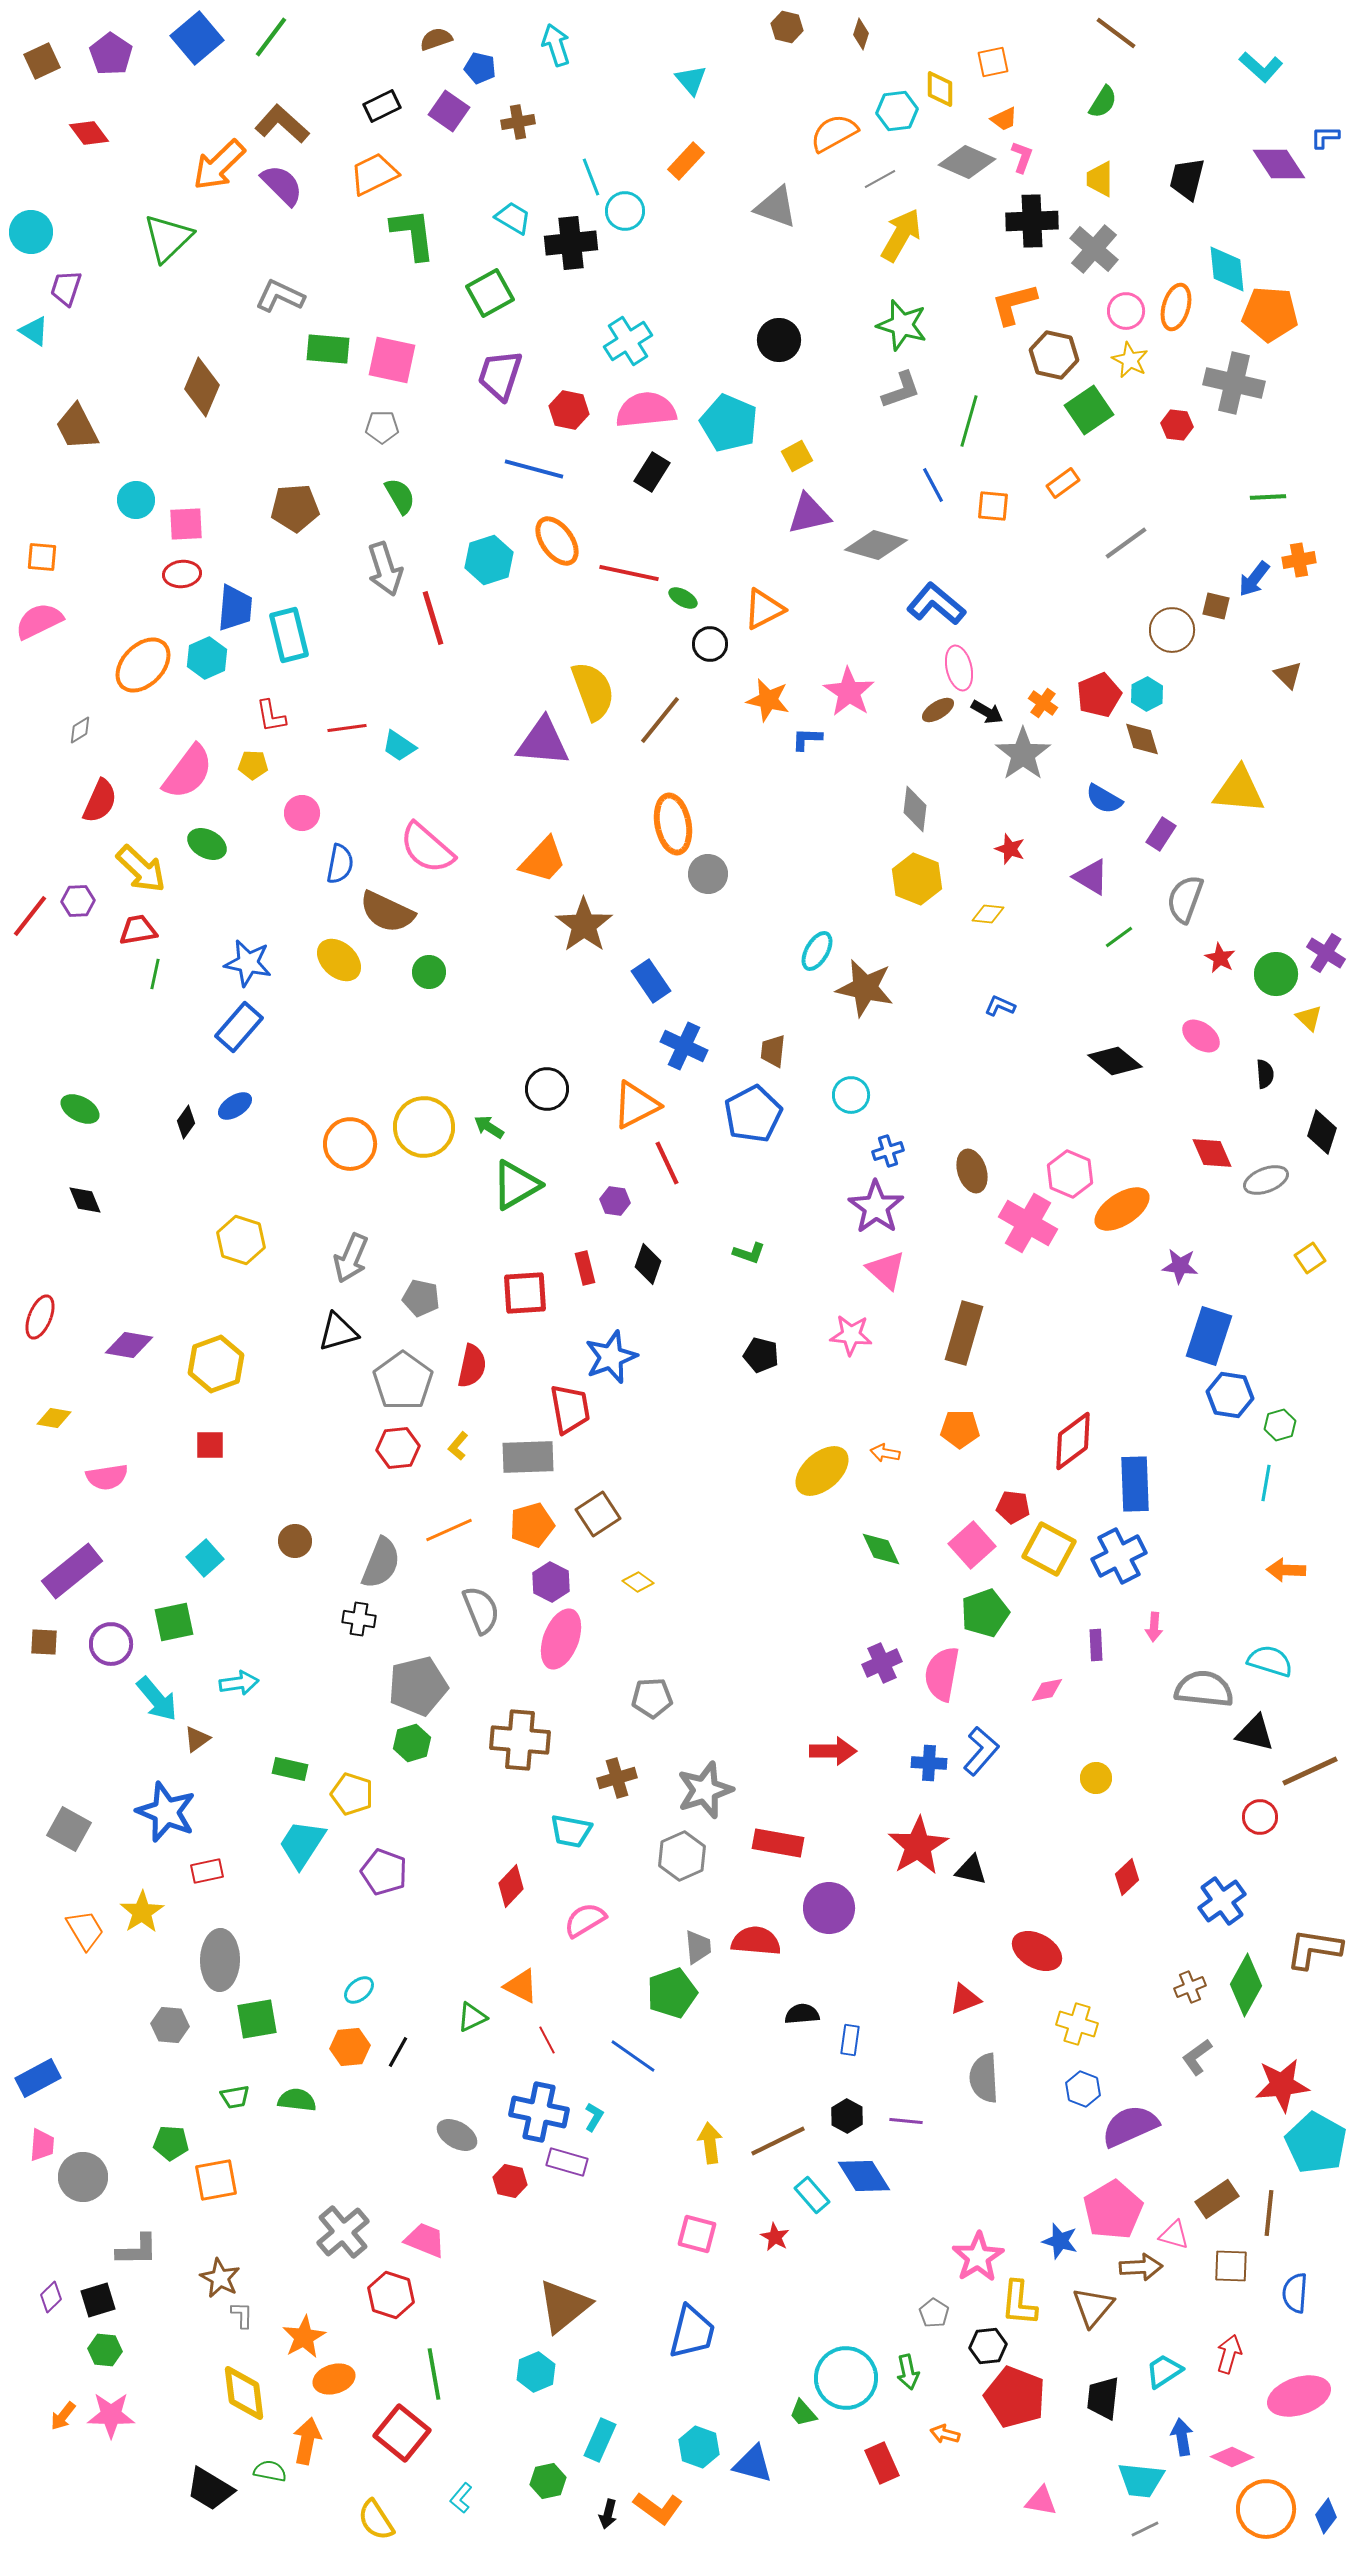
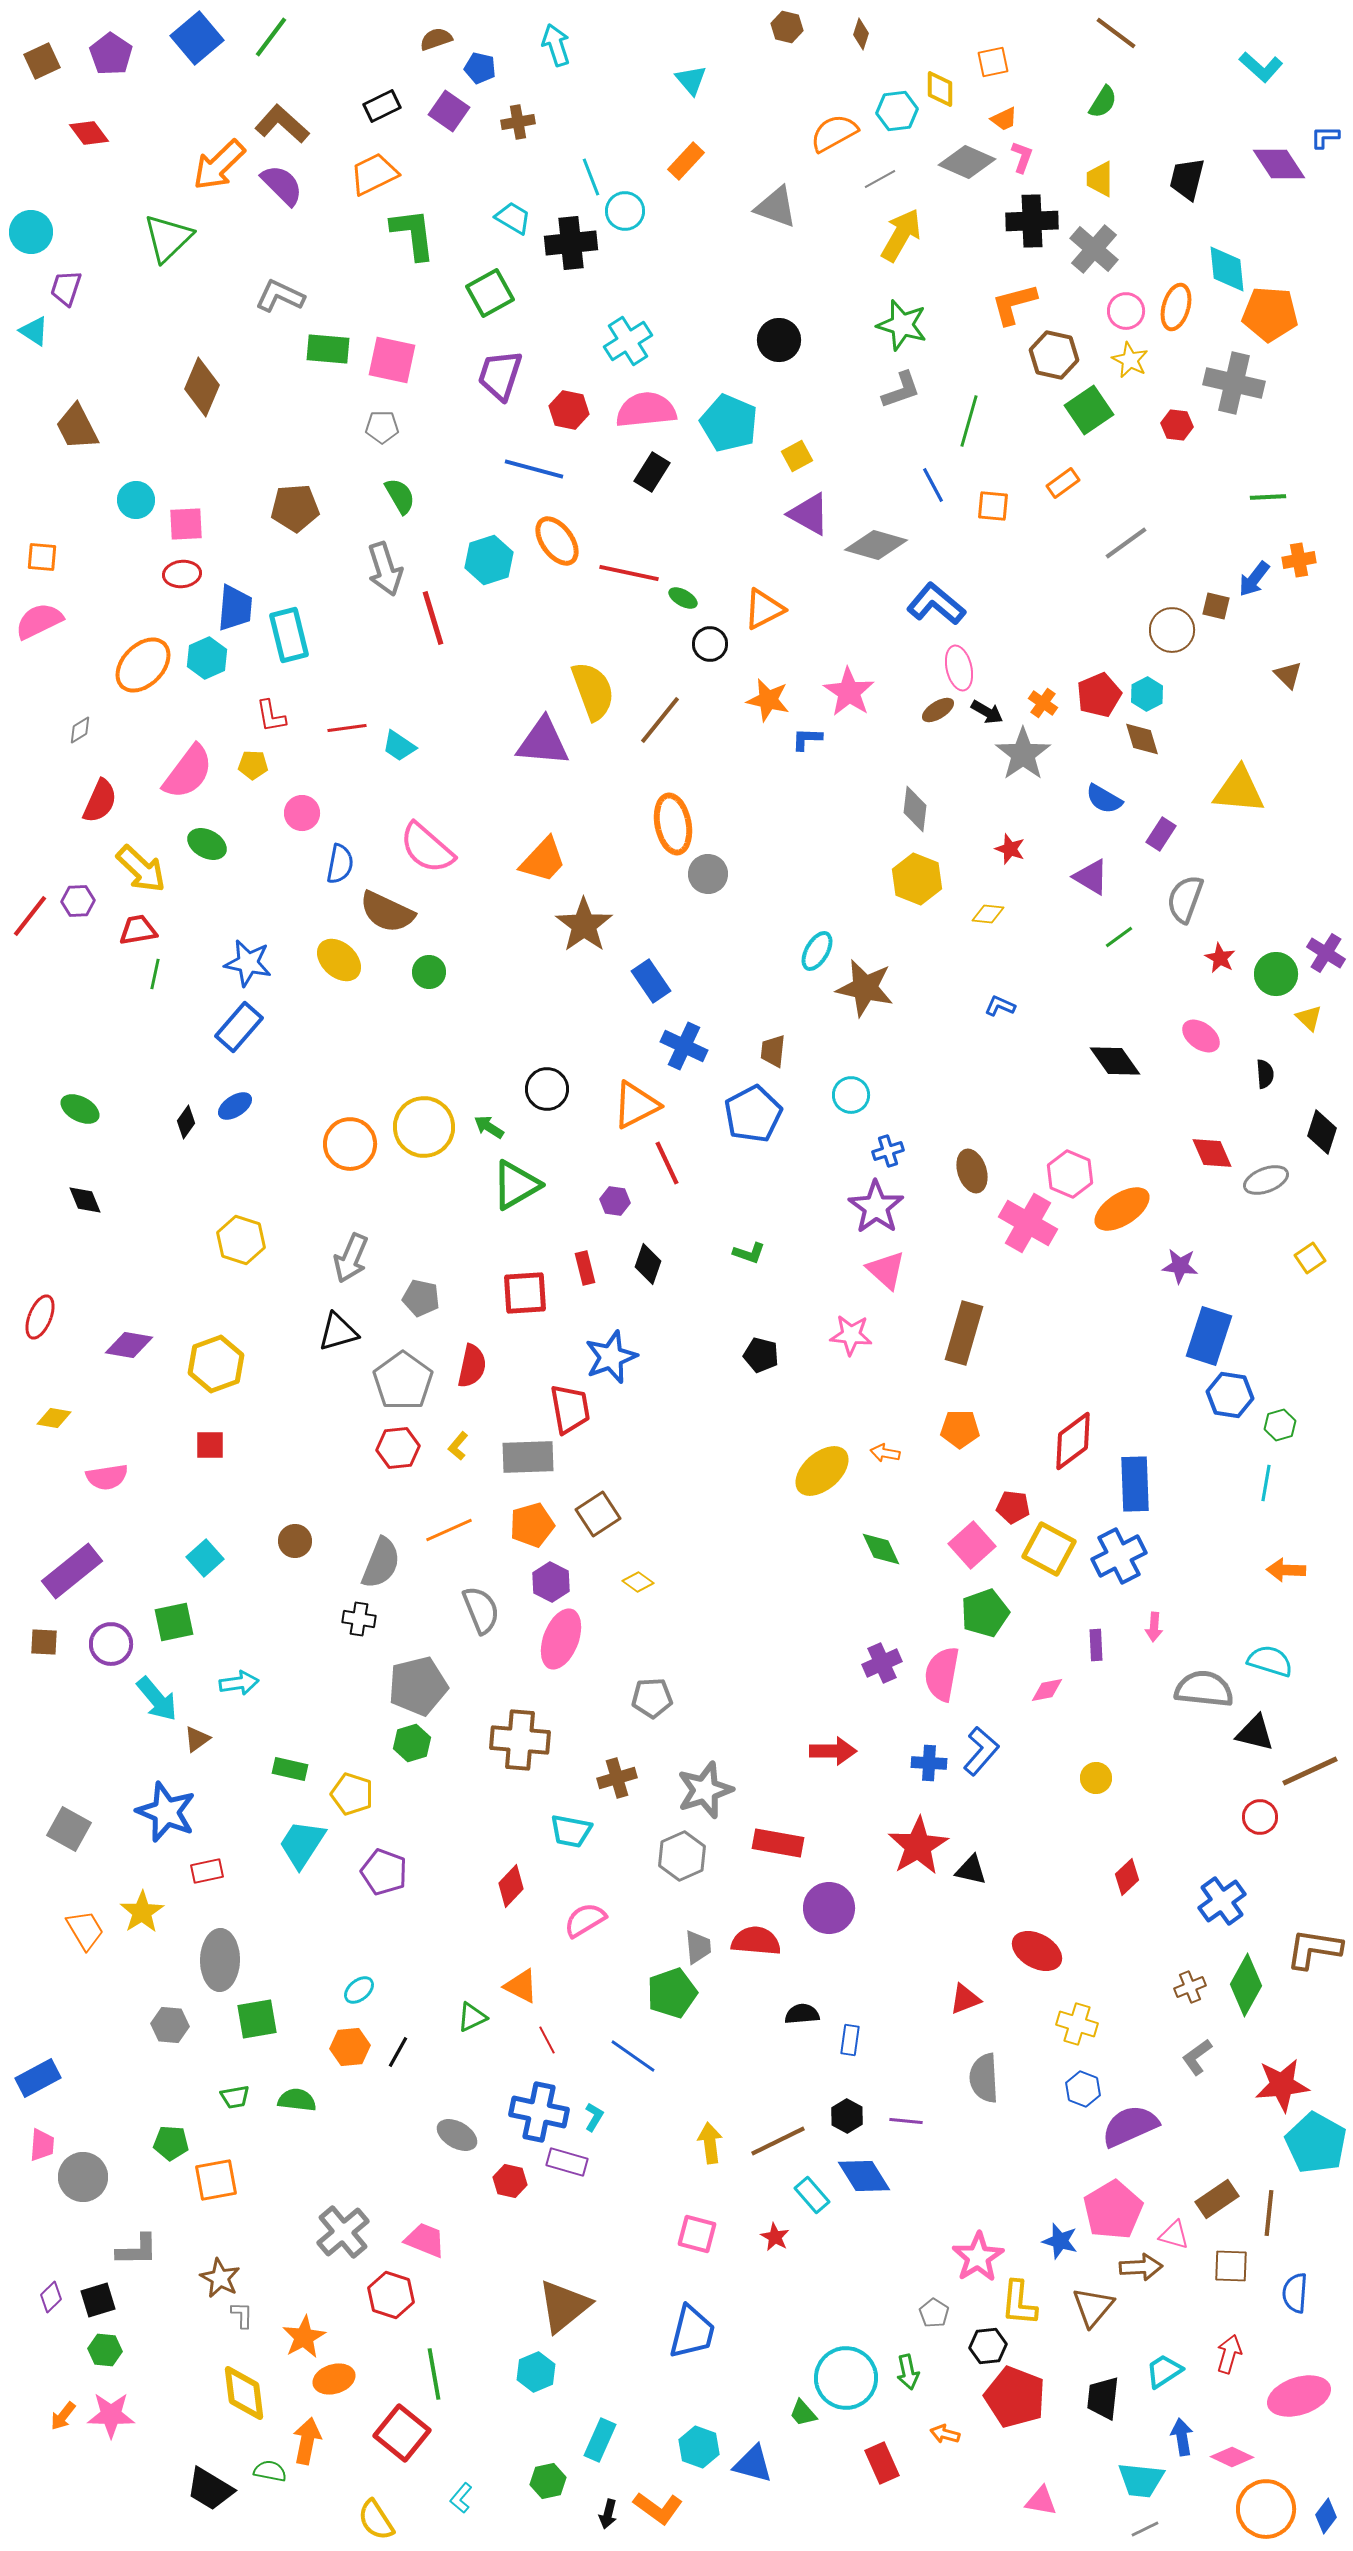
purple triangle at (809, 514): rotated 42 degrees clockwise
black diamond at (1115, 1061): rotated 16 degrees clockwise
